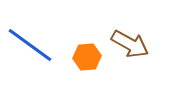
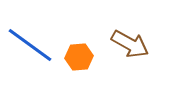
orange hexagon: moved 8 px left
